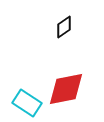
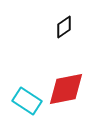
cyan rectangle: moved 2 px up
